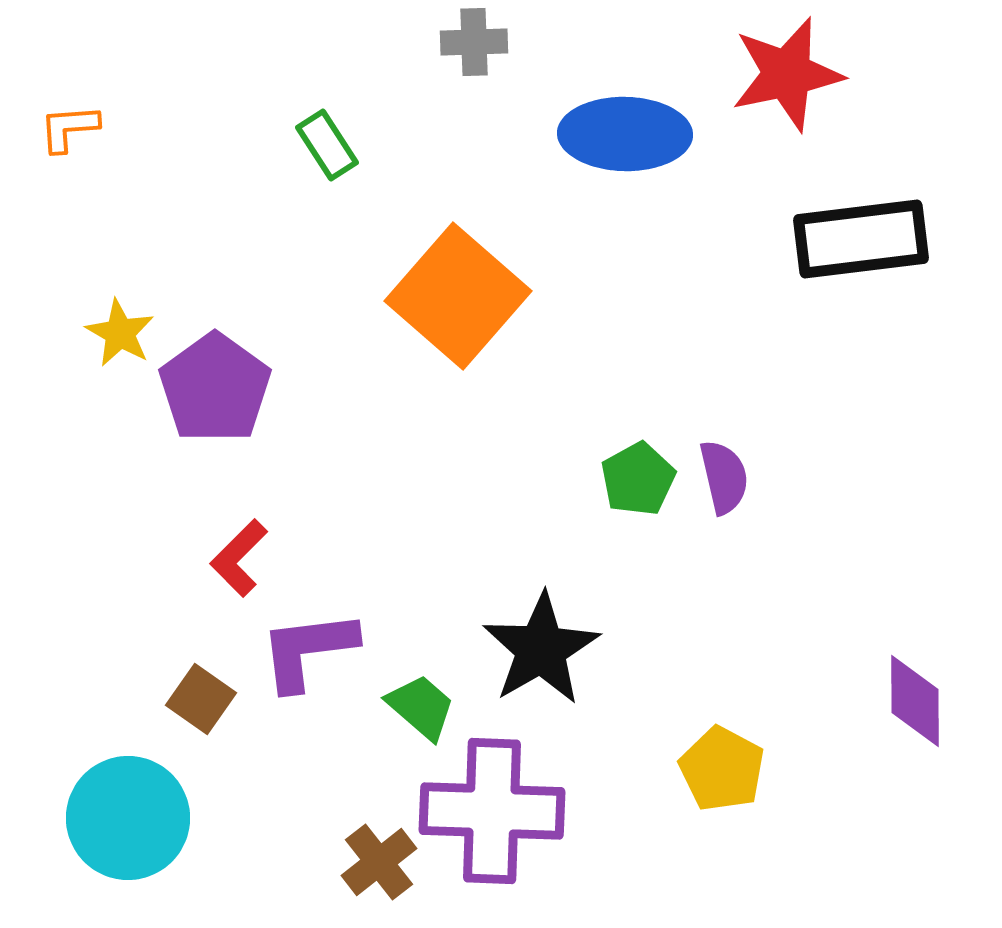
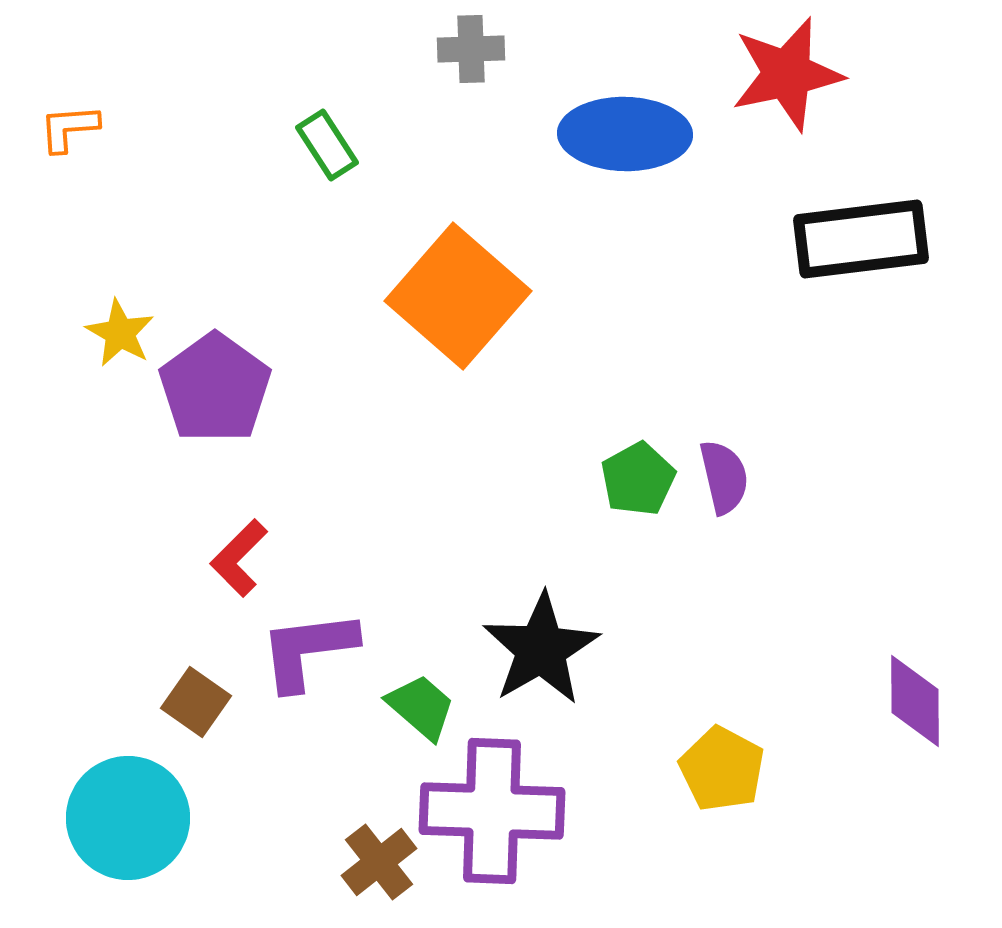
gray cross: moved 3 px left, 7 px down
brown square: moved 5 px left, 3 px down
